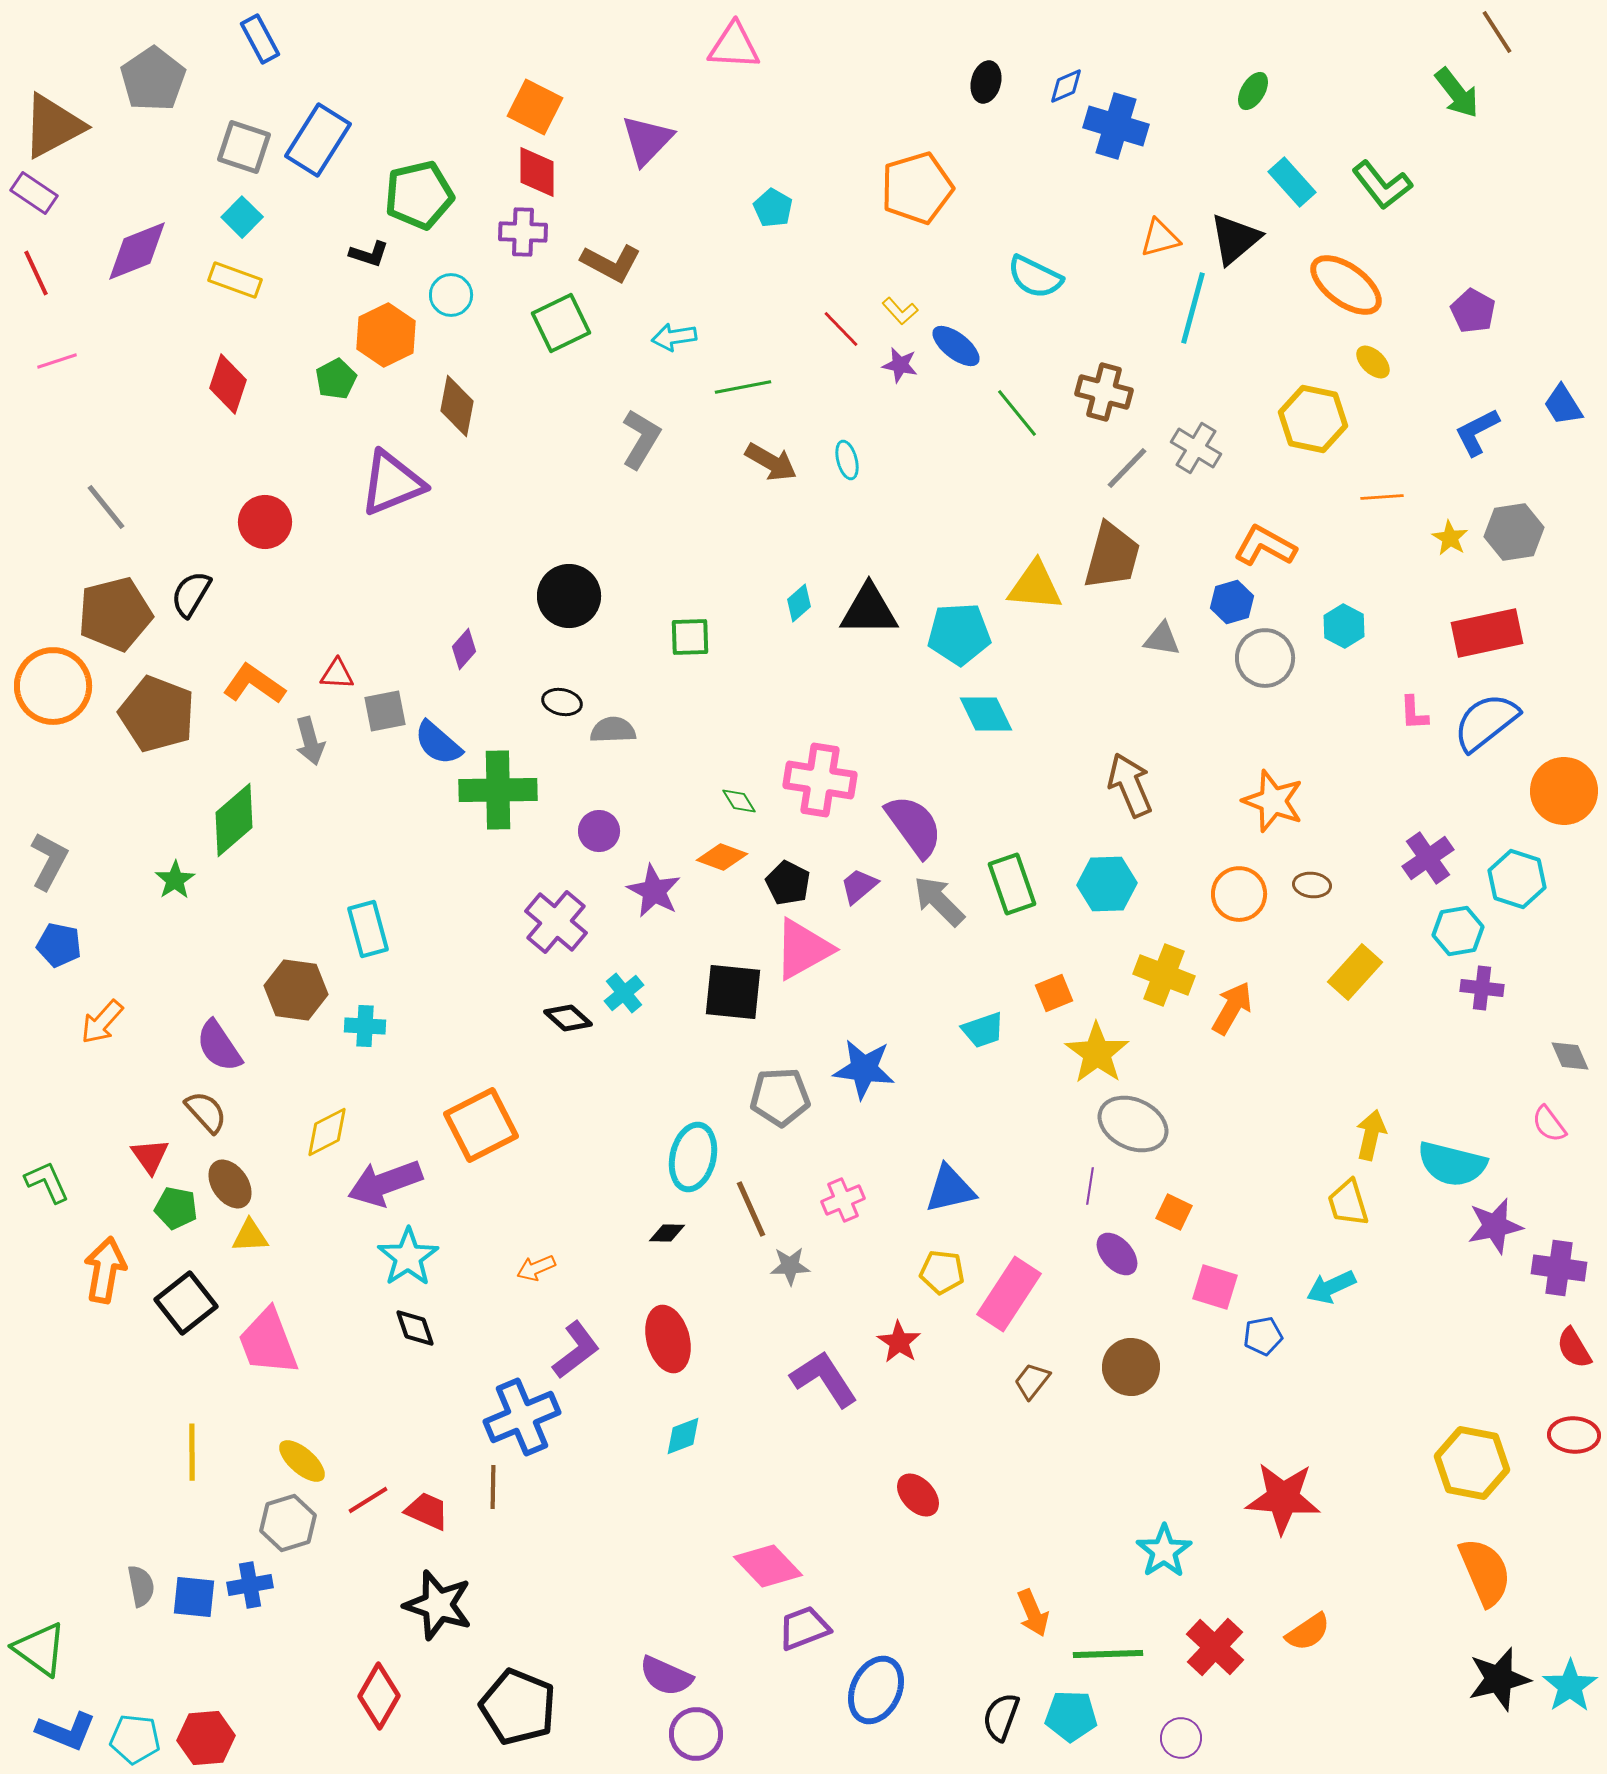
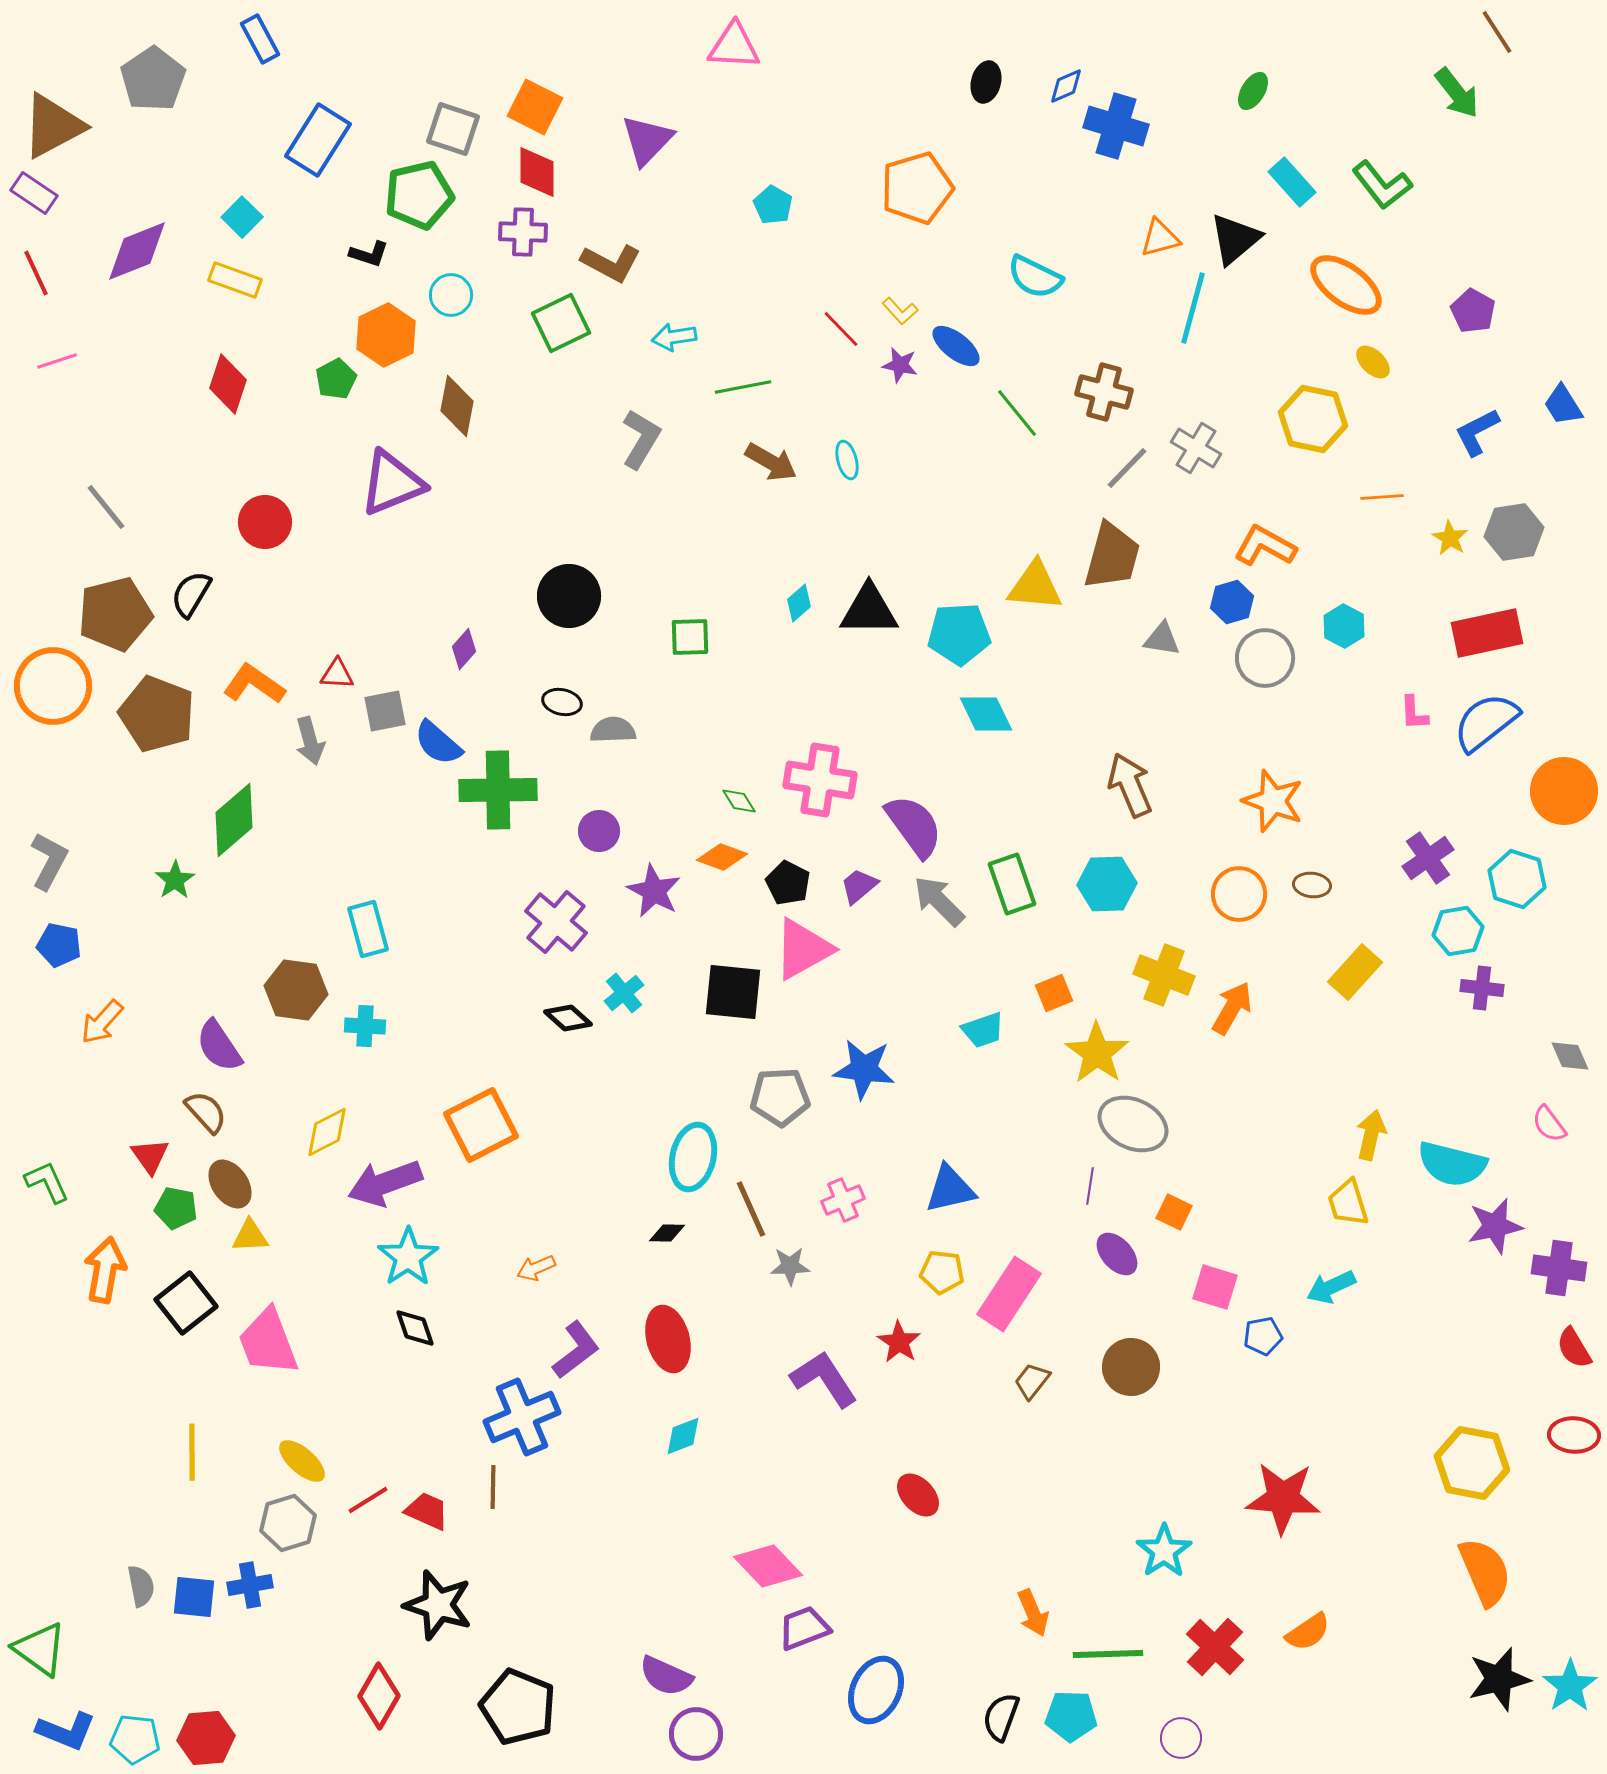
gray square at (244, 147): moved 209 px right, 18 px up
cyan pentagon at (773, 208): moved 3 px up
